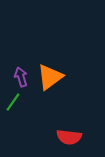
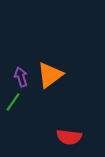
orange triangle: moved 2 px up
